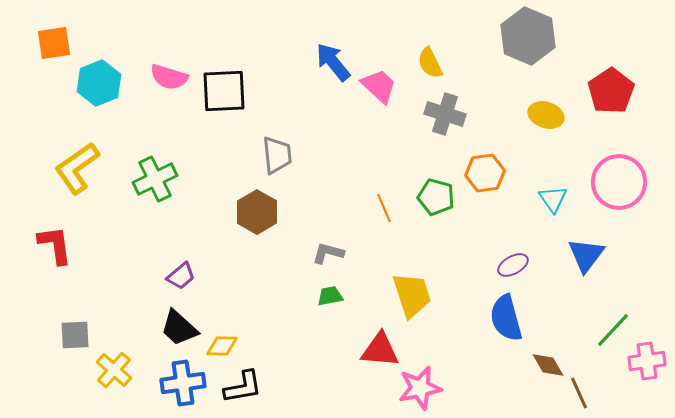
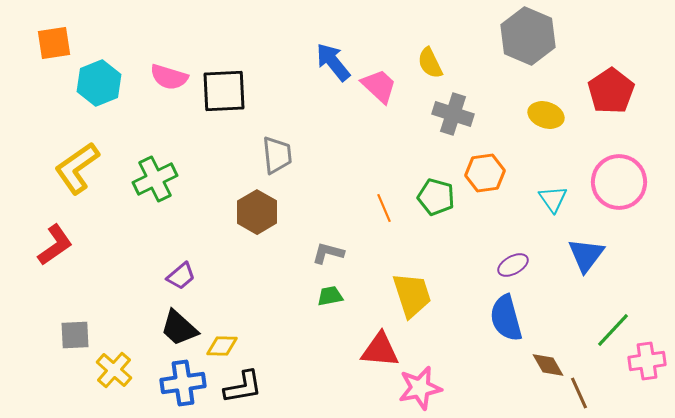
gray cross: moved 8 px right
red L-shape: rotated 63 degrees clockwise
